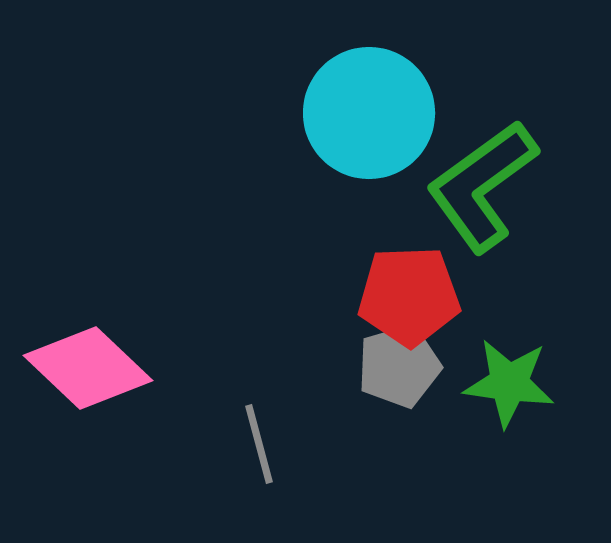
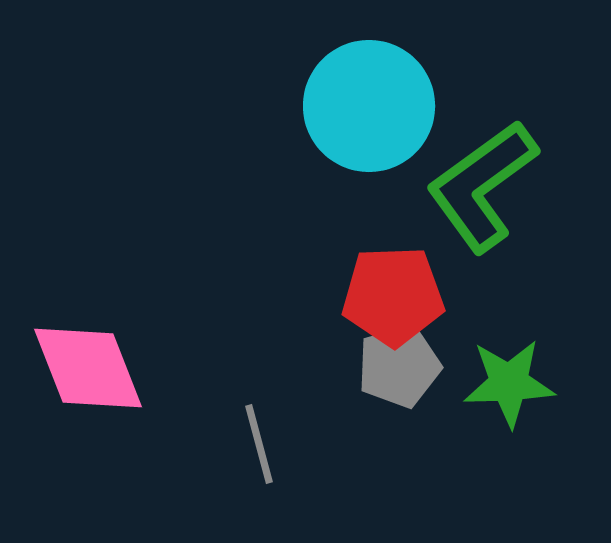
cyan circle: moved 7 px up
red pentagon: moved 16 px left
pink diamond: rotated 25 degrees clockwise
green star: rotated 10 degrees counterclockwise
